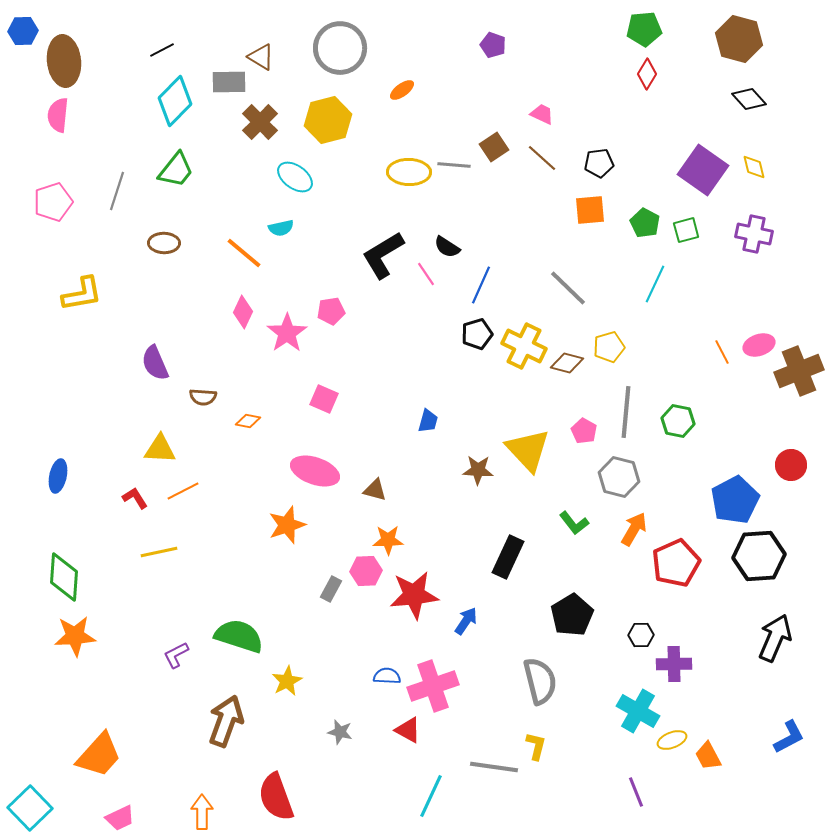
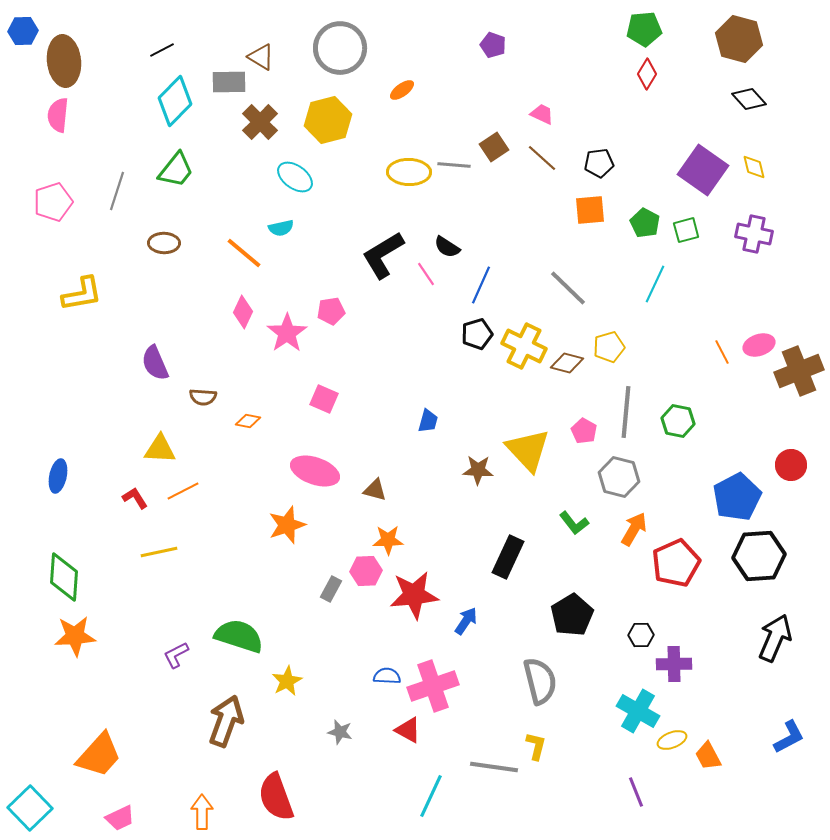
blue pentagon at (735, 500): moved 2 px right, 3 px up
